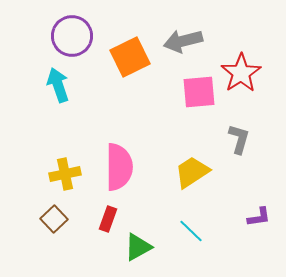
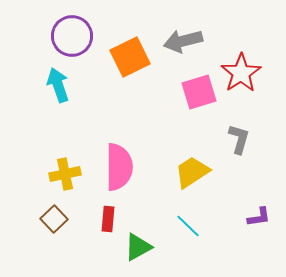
pink square: rotated 12 degrees counterclockwise
red rectangle: rotated 15 degrees counterclockwise
cyan line: moved 3 px left, 5 px up
